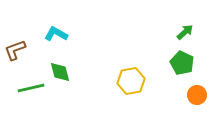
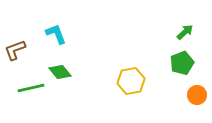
cyan L-shape: rotated 40 degrees clockwise
green pentagon: rotated 25 degrees clockwise
green diamond: rotated 25 degrees counterclockwise
